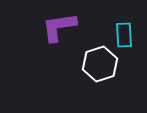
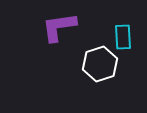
cyan rectangle: moved 1 px left, 2 px down
